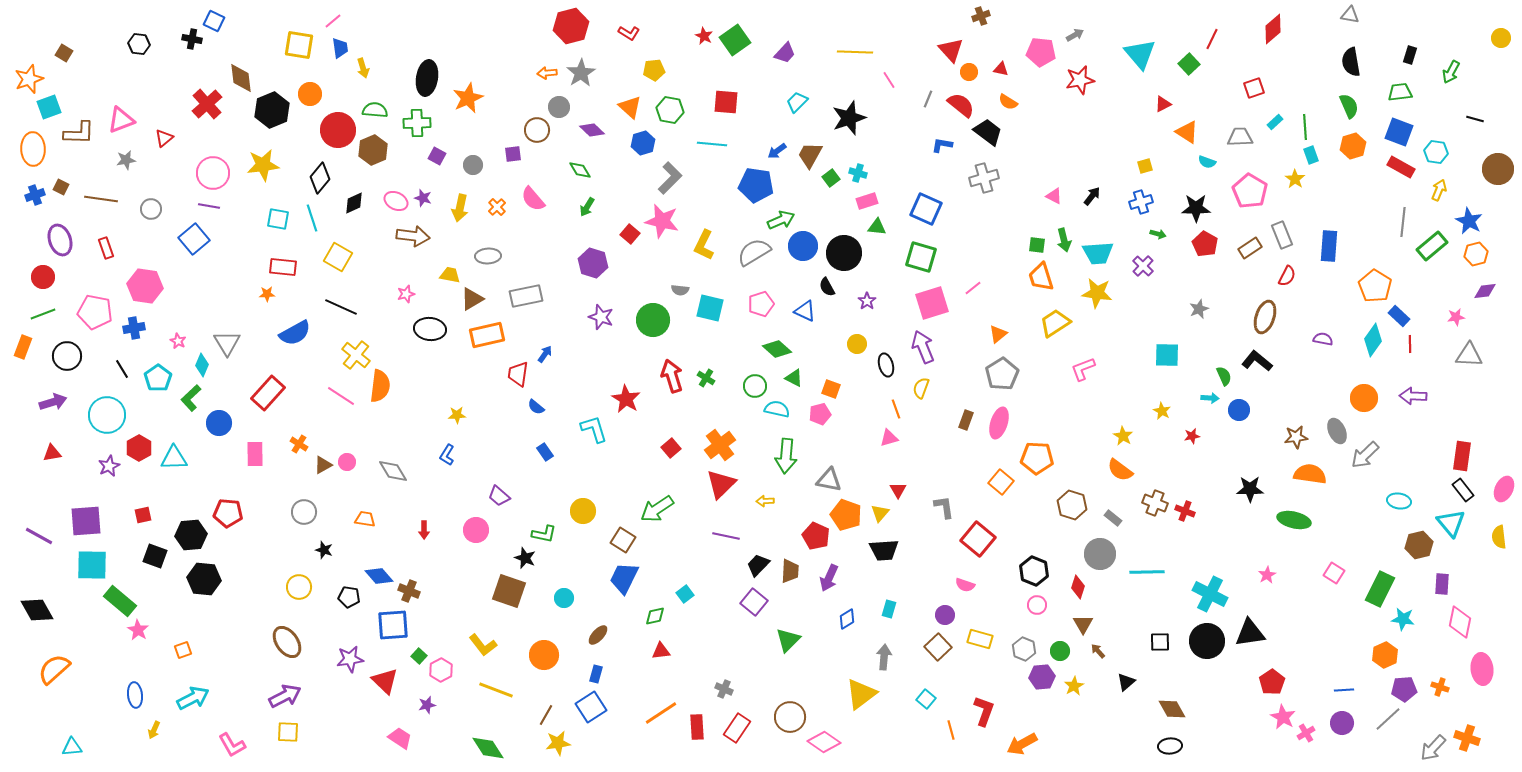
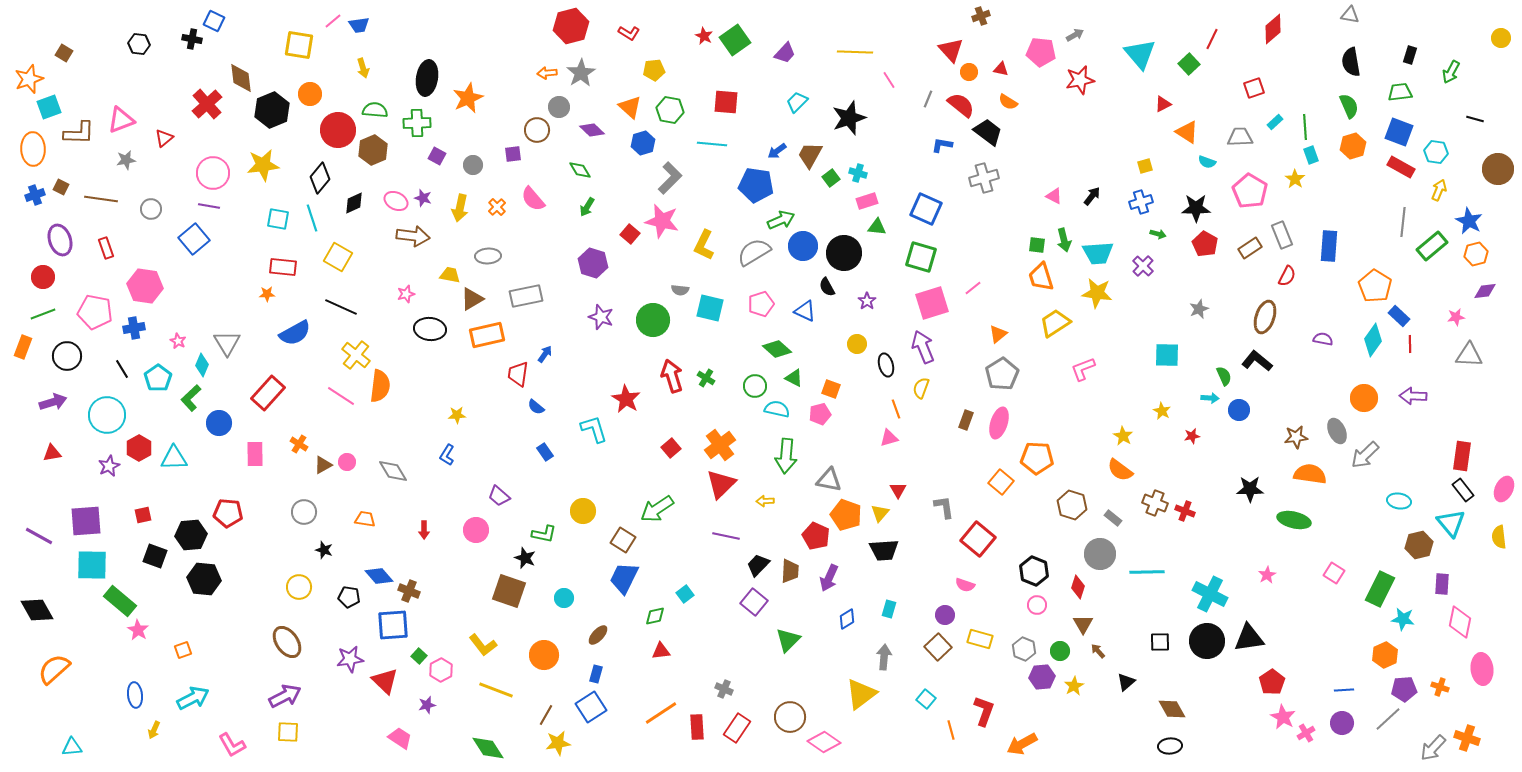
blue trapezoid at (340, 48): moved 19 px right, 23 px up; rotated 90 degrees clockwise
black triangle at (1250, 633): moved 1 px left, 5 px down
